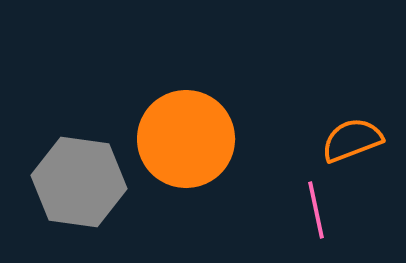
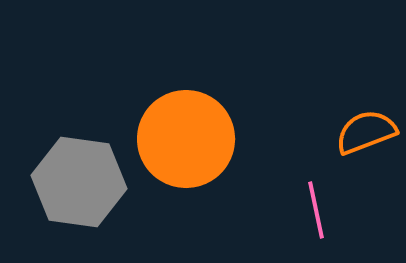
orange semicircle: moved 14 px right, 8 px up
